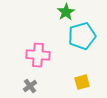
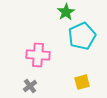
cyan pentagon: rotated 8 degrees counterclockwise
